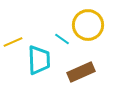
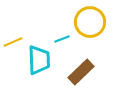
yellow circle: moved 2 px right, 3 px up
cyan line: rotated 56 degrees counterclockwise
brown rectangle: rotated 20 degrees counterclockwise
